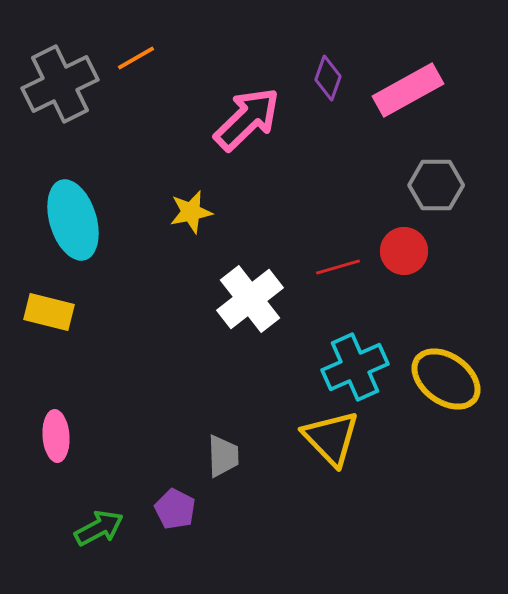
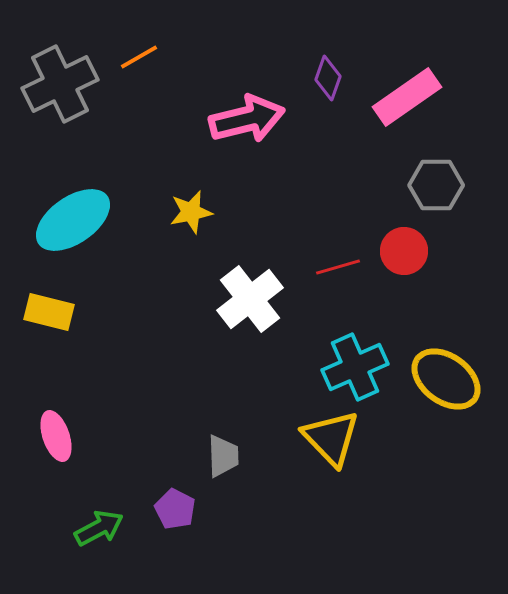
orange line: moved 3 px right, 1 px up
pink rectangle: moved 1 px left, 7 px down; rotated 6 degrees counterclockwise
pink arrow: rotated 30 degrees clockwise
cyan ellipse: rotated 72 degrees clockwise
pink ellipse: rotated 15 degrees counterclockwise
